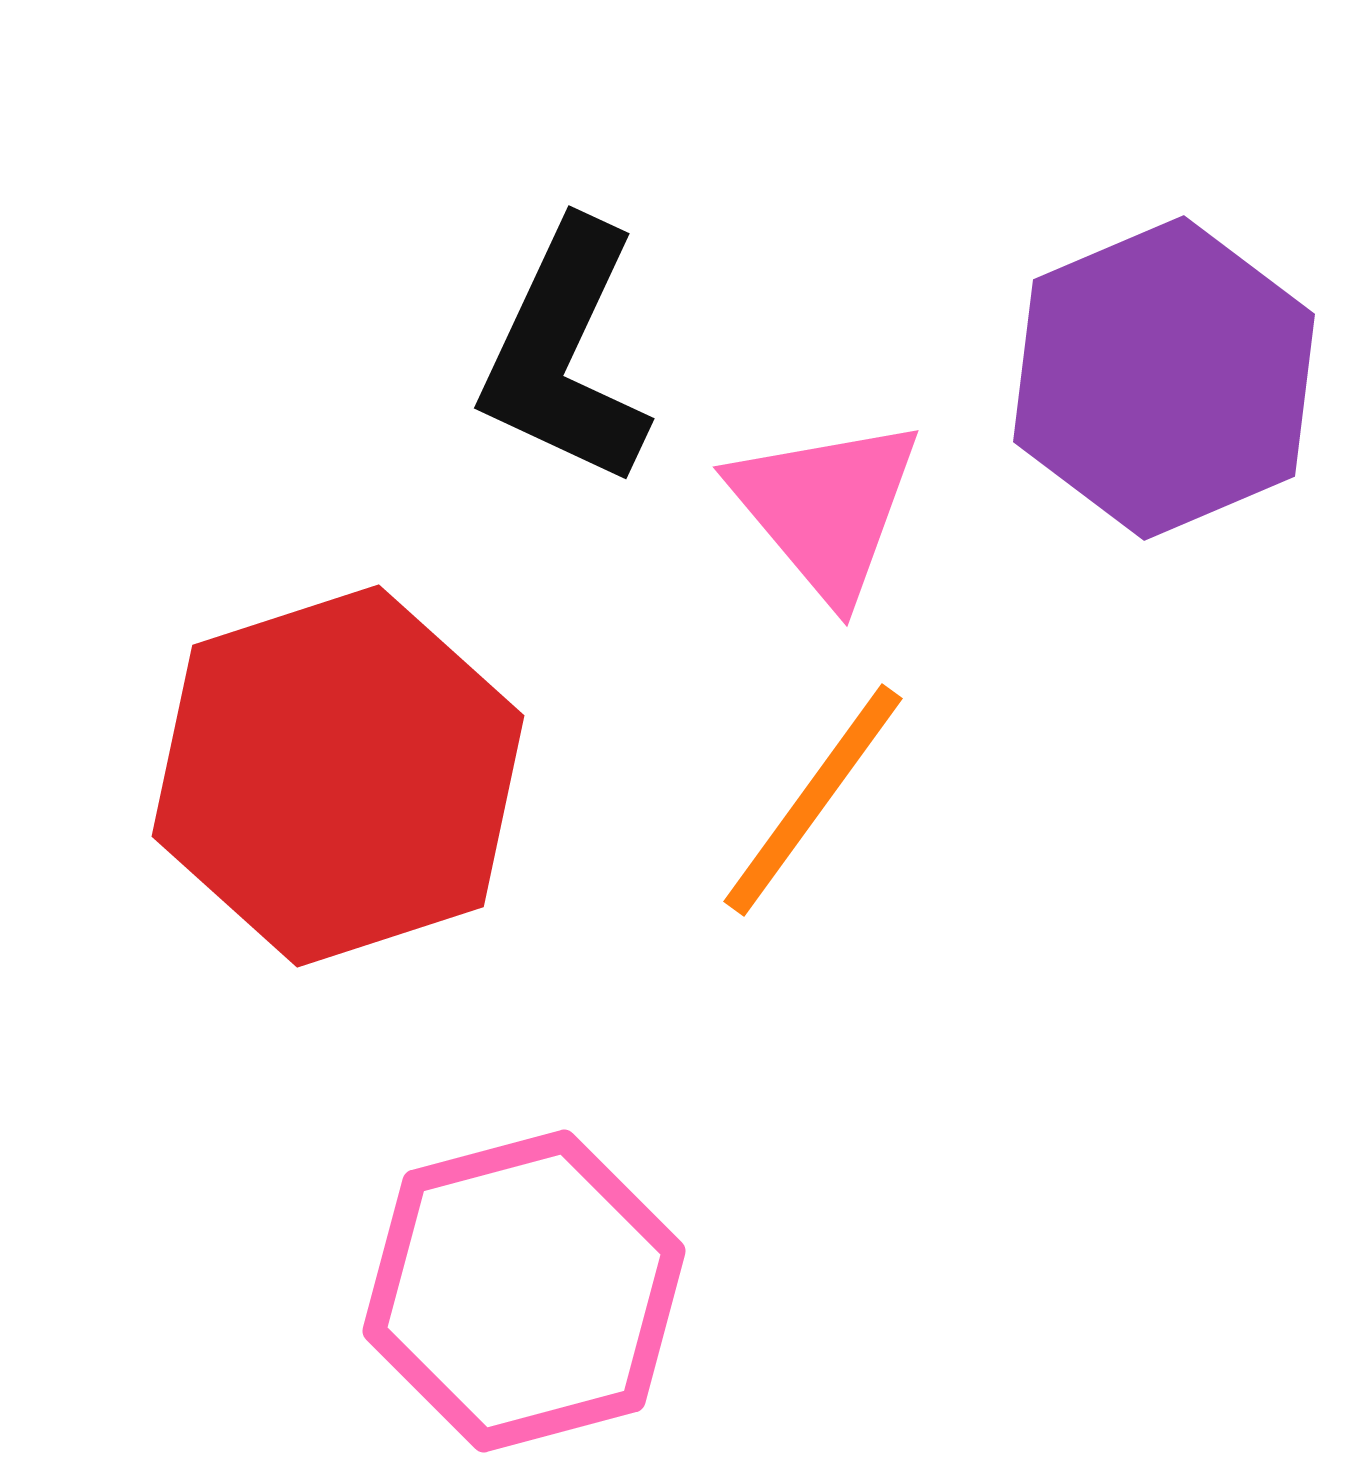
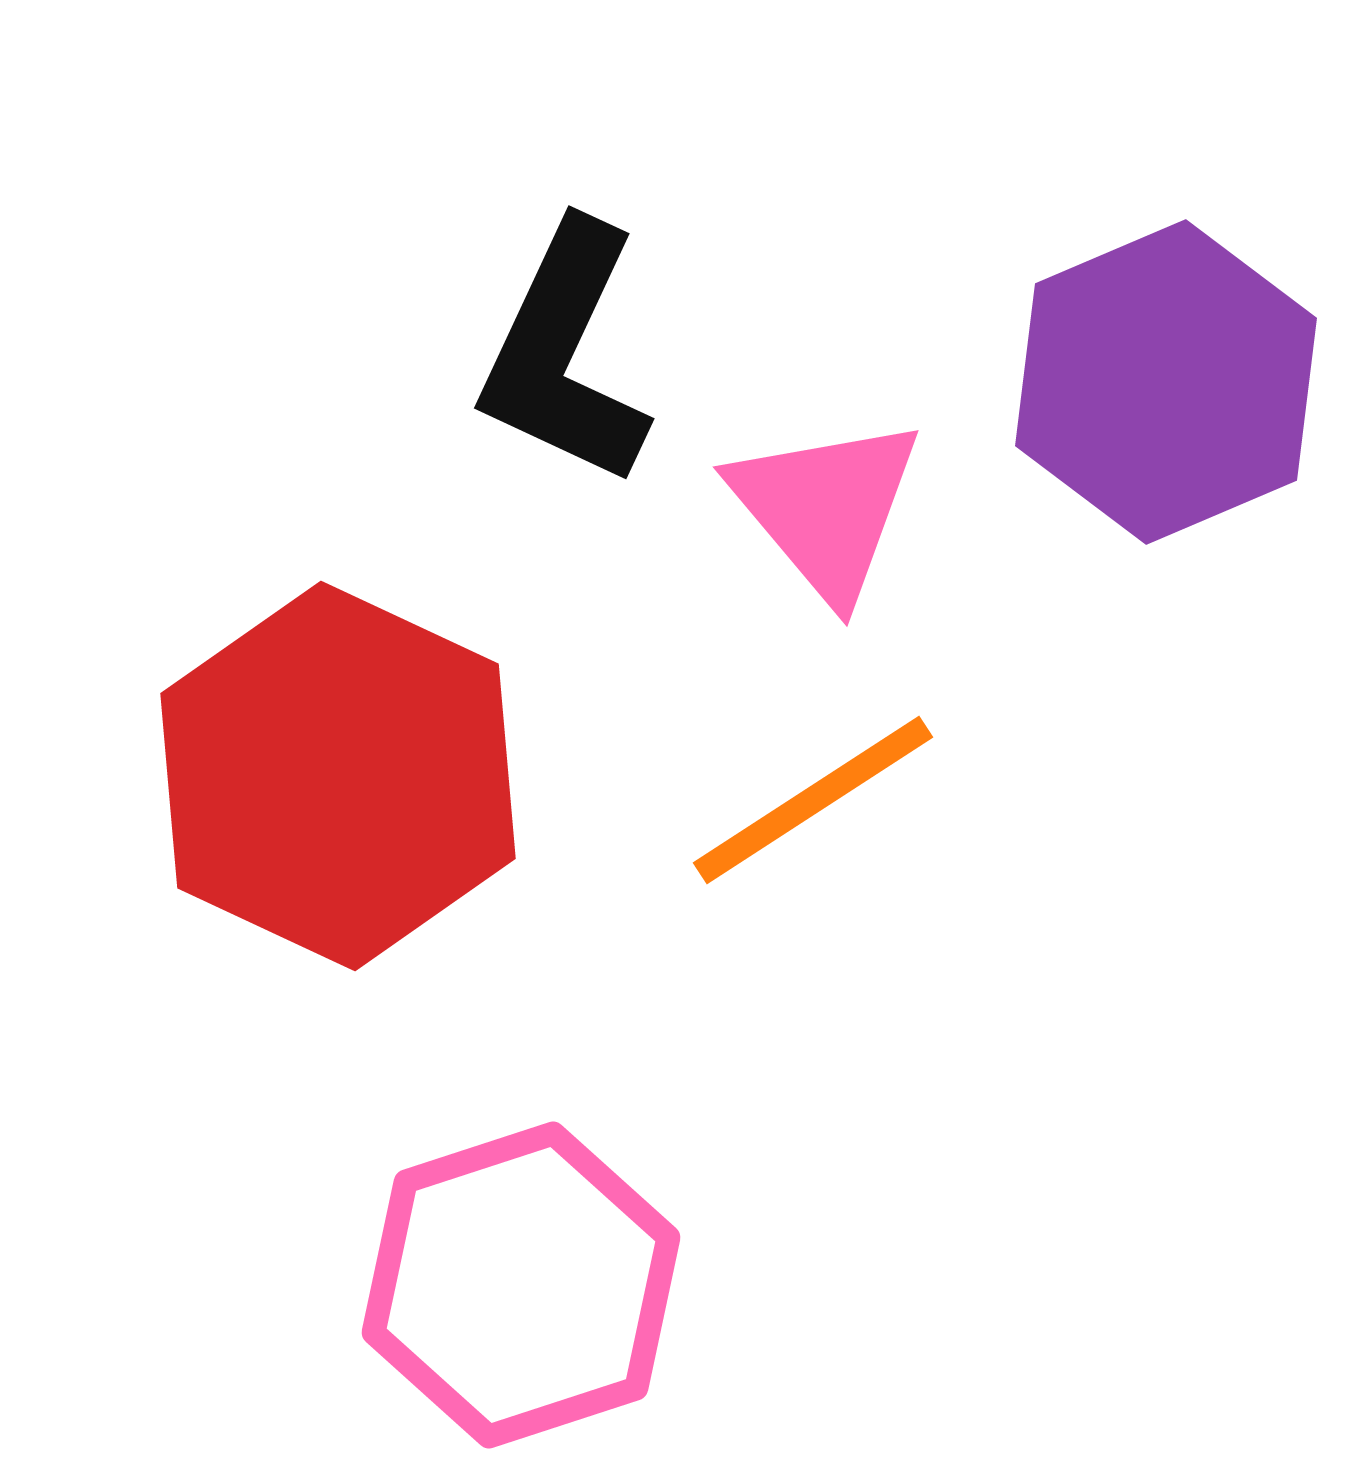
purple hexagon: moved 2 px right, 4 px down
red hexagon: rotated 17 degrees counterclockwise
orange line: rotated 21 degrees clockwise
pink hexagon: moved 3 px left, 6 px up; rotated 3 degrees counterclockwise
